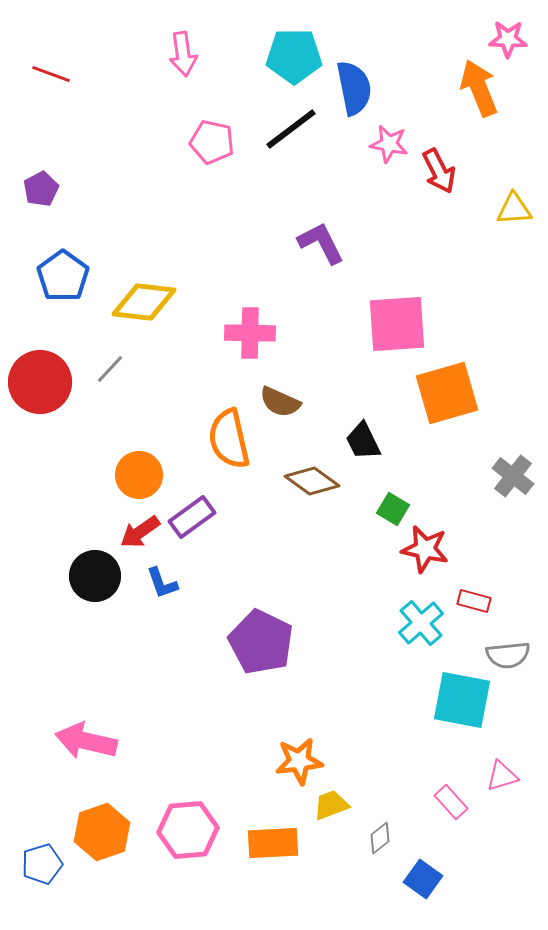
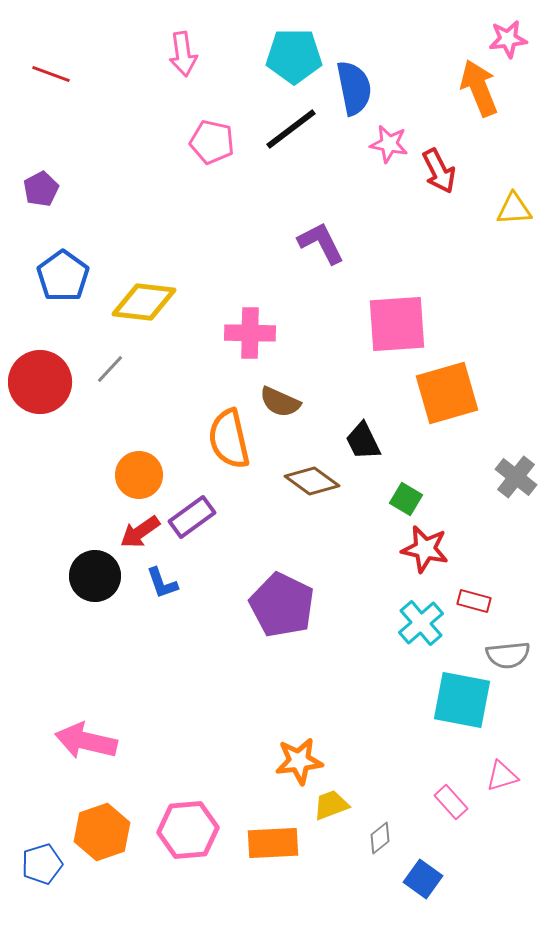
pink star at (508, 39): rotated 9 degrees counterclockwise
gray cross at (513, 476): moved 3 px right, 1 px down
green square at (393, 509): moved 13 px right, 10 px up
purple pentagon at (261, 642): moved 21 px right, 37 px up
